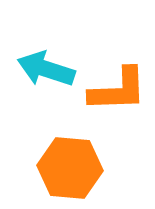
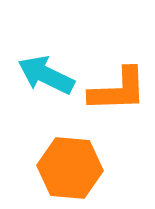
cyan arrow: moved 6 px down; rotated 8 degrees clockwise
